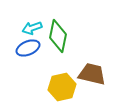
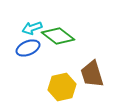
green diamond: rotated 64 degrees counterclockwise
brown trapezoid: rotated 120 degrees counterclockwise
